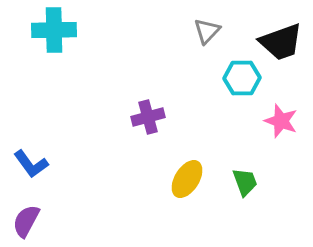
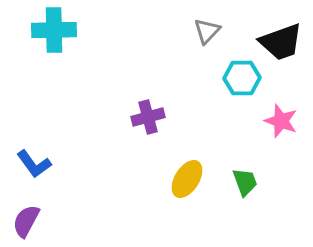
blue L-shape: moved 3 px right
